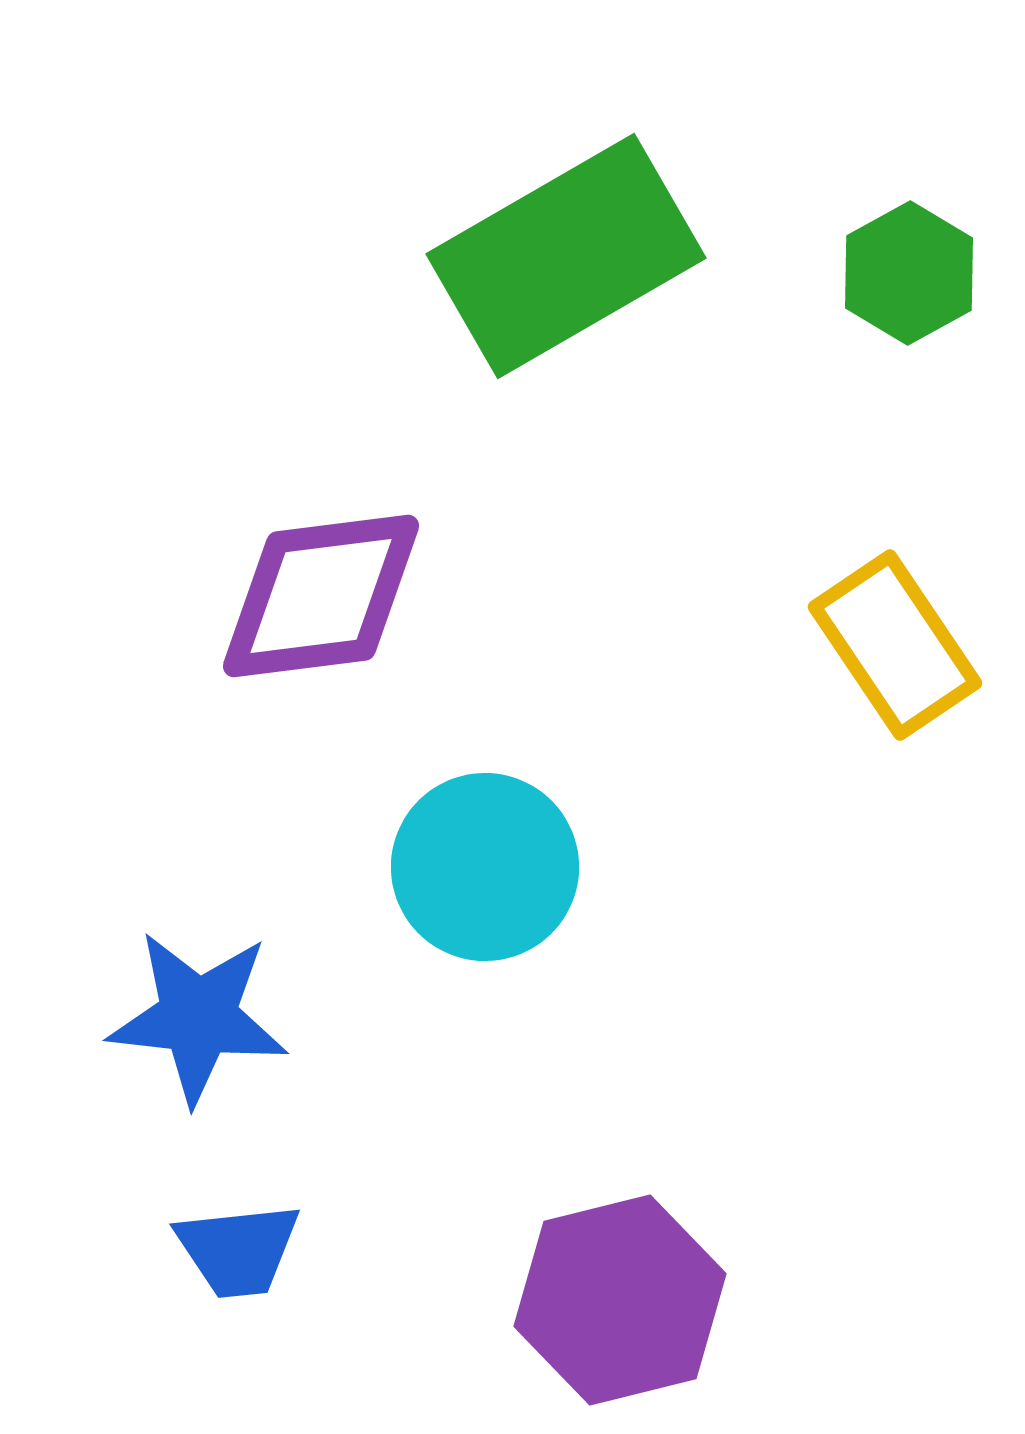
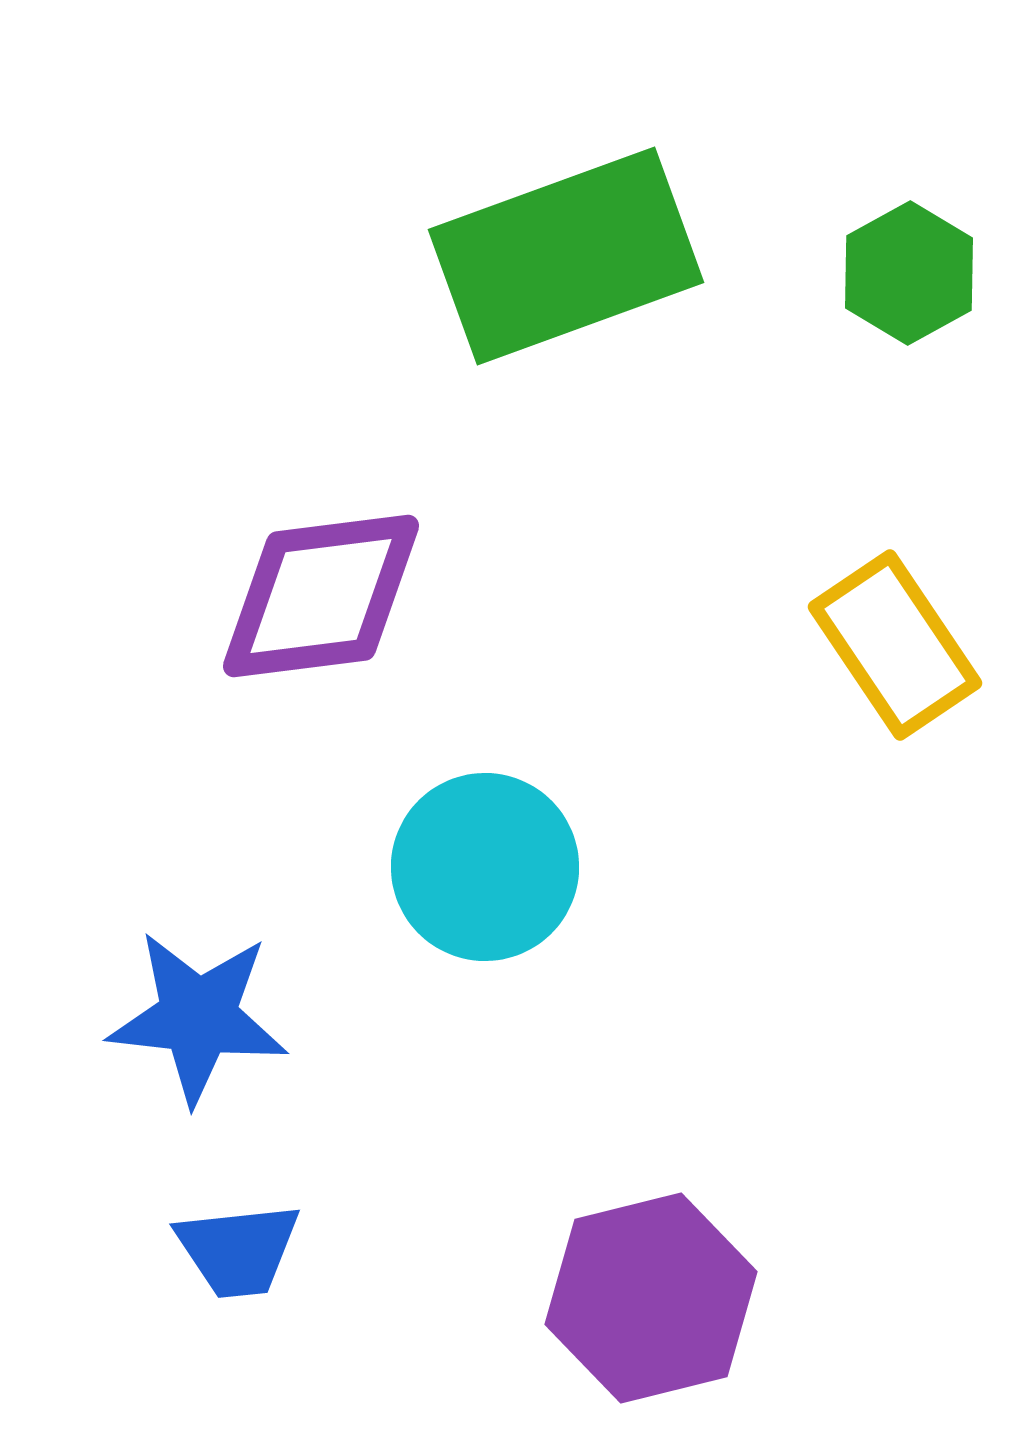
green rectangle: rotated 10 degrees clockwise
purple hexagon: moved 31 px right, 2 px up
